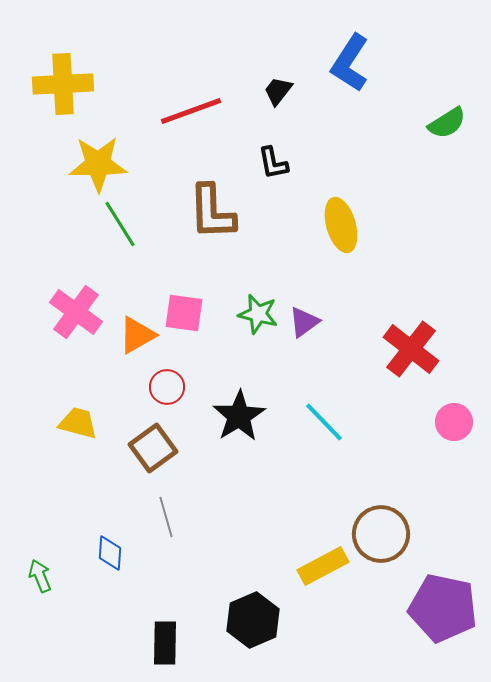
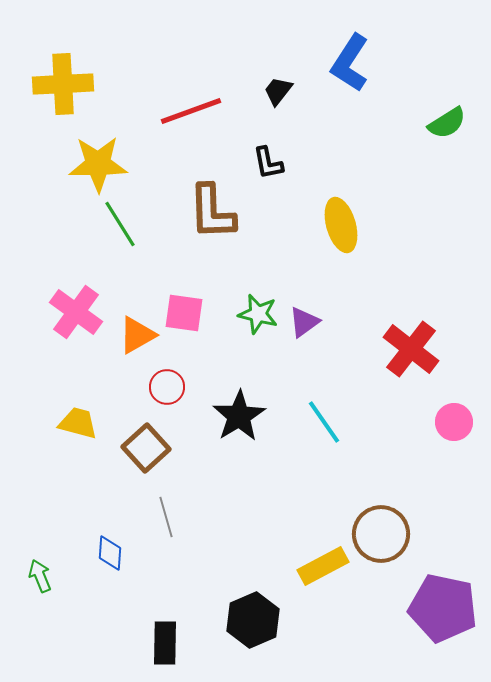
black L-shape: moved 5 px left
cyan line: rotated 9 degrees clockwise
brown square: moved 7 px left; rotated 6 degrees counterclockwise
